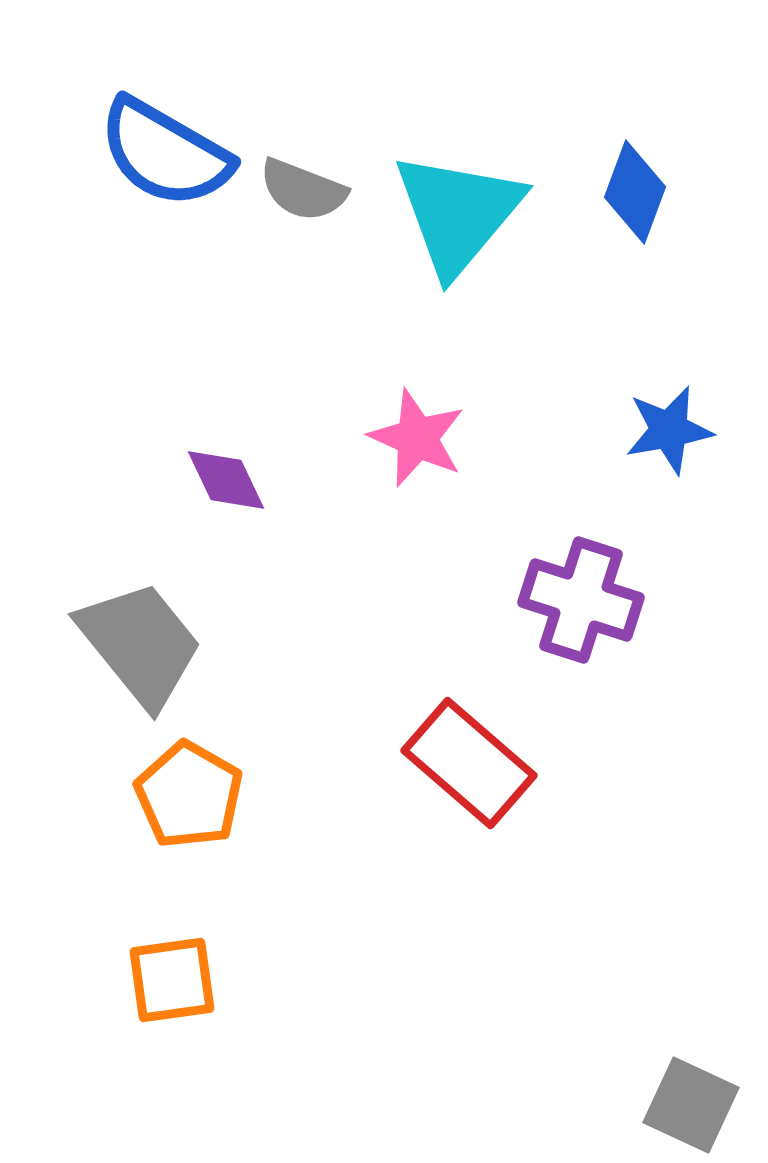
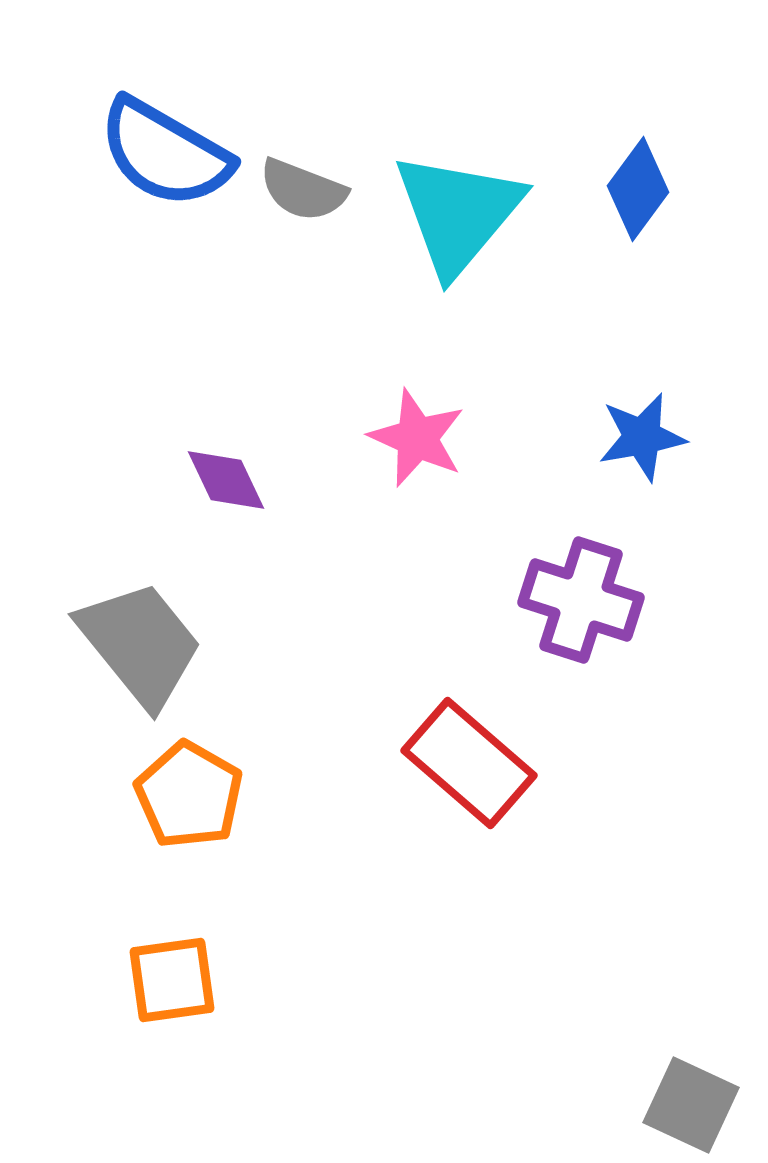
blue diamond: moved 3 px right, 3 px up; rotated 16 degrees clockwise
blue star: moved 27 px left, 7 px down
